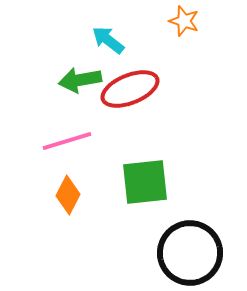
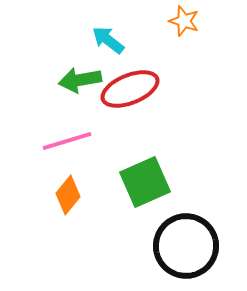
green square: rotated 18 degrees counterclockwise
orange diamond: rotated 12 degrees clockwise
black circle: moved 4 px left, 7 px up
